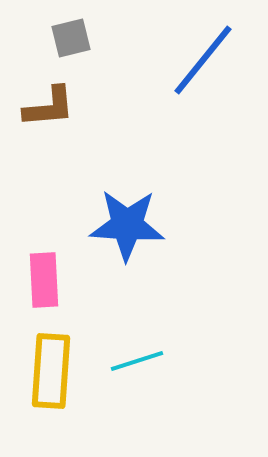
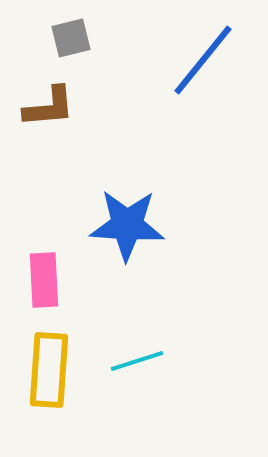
yellow rectangle: moved 2 px left, 1 px up
